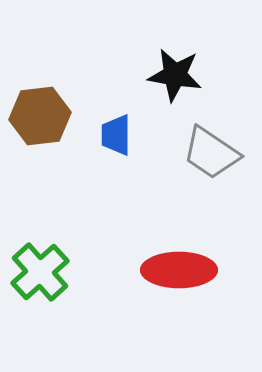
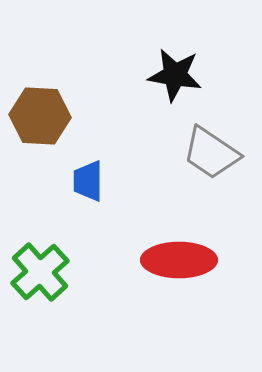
brown hexagon: rotated 10 degrees clockwise
blue trapezoid: moved 28 px left, 46 px down
red ellipse: moved 10 px up
